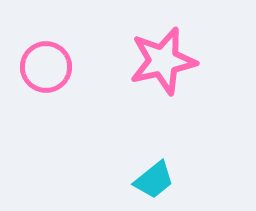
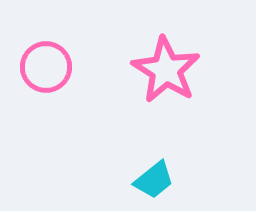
pink star: moved 3 px right, 9 px down; rotated 28 degrees counterclockwise
